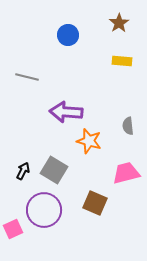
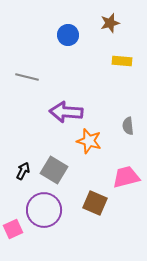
brown star: moved 9 px left; rotated 18 degrees clockwise
pink trapezoid: moved 4 px down
